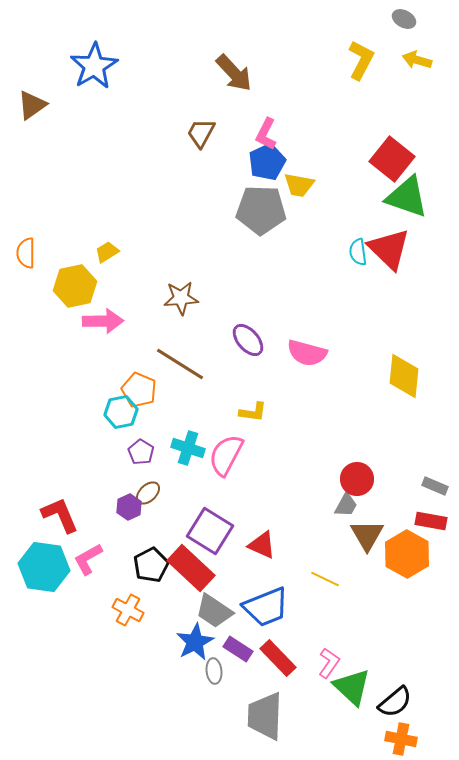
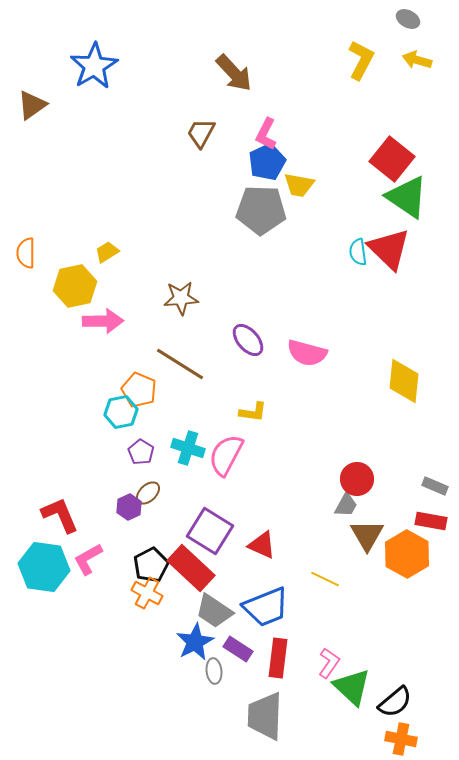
gray ellipse at (404, 19): moved 4 px right
green triangle at (407, 197): rotated 15 degrees clockwise
yellow diamond at (404, 376): moved 5 px down
orange cross at (128, 610): moved 19 px right, 17 px up
red rectangle at (278, 658): rotated 51 degrees clockwise
